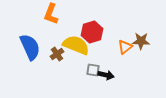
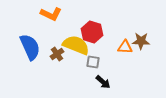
orange L-shape: rotated 85 degrees counterclockwise
red hexagon: rotated 25 degrees counterclockwise
orange triangle: rotated 42 degrees clockwise
gray square: moved 8 px up
black arrow: moved 3 px left, 7 px down; rotated 28 degrees clockwise
